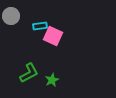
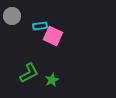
gray circle: moved 1 px right
